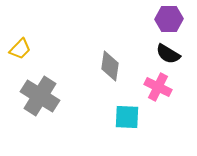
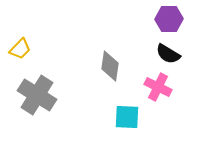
gray cross: moved 3 px left, 1 px up
